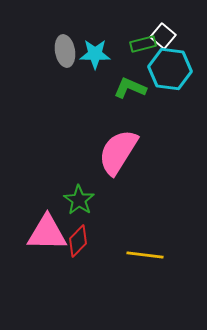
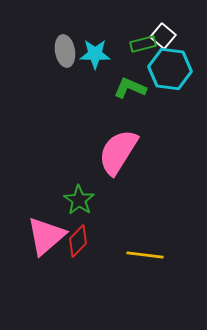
pink triangle: moved 1 px left, 3 px down; rotated 42 degrees counterclockwise
